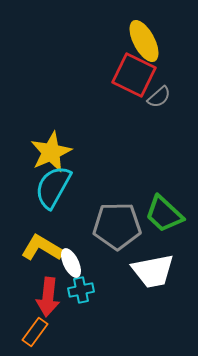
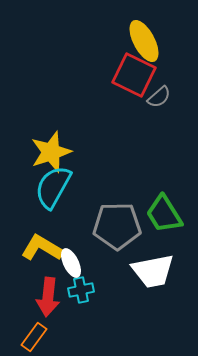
yellow star: rotated 6 degrees clockwise
green trapezoid: rotated 15 degrees clockwise
orange rectangle: moved 1 px left, 5 px down
